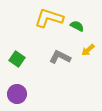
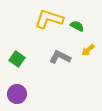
yellow L-shape: moved 1 px down
